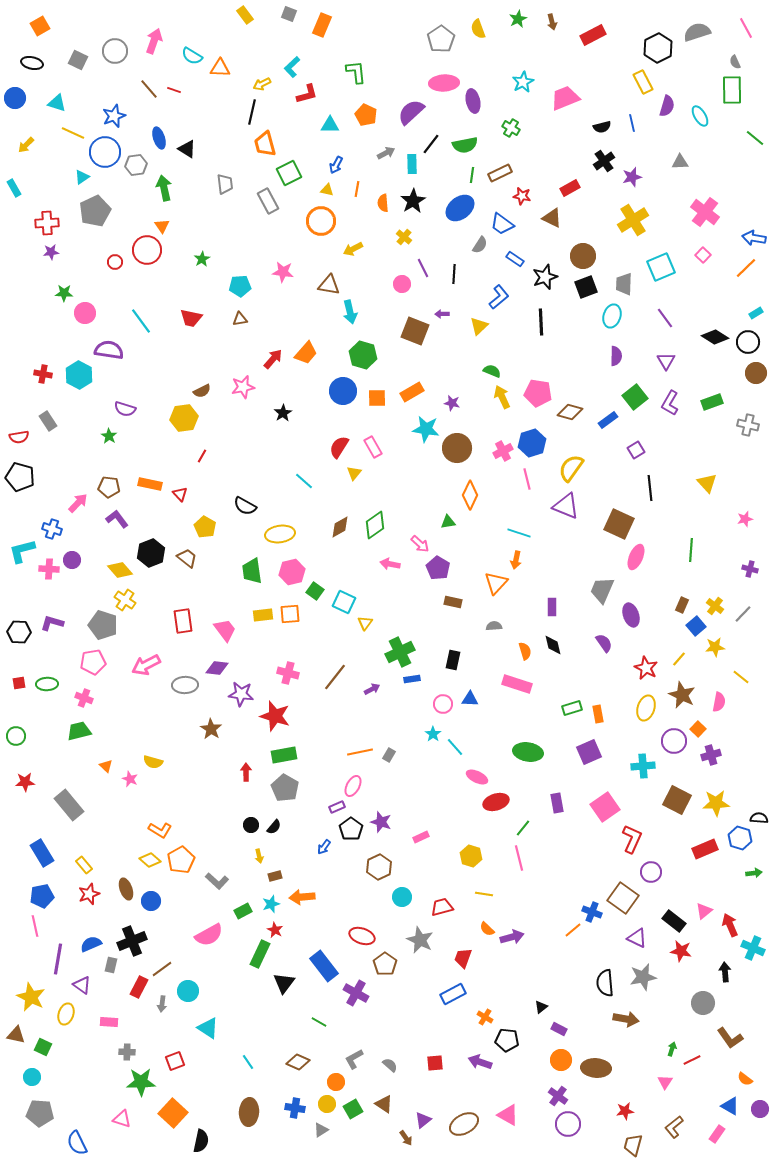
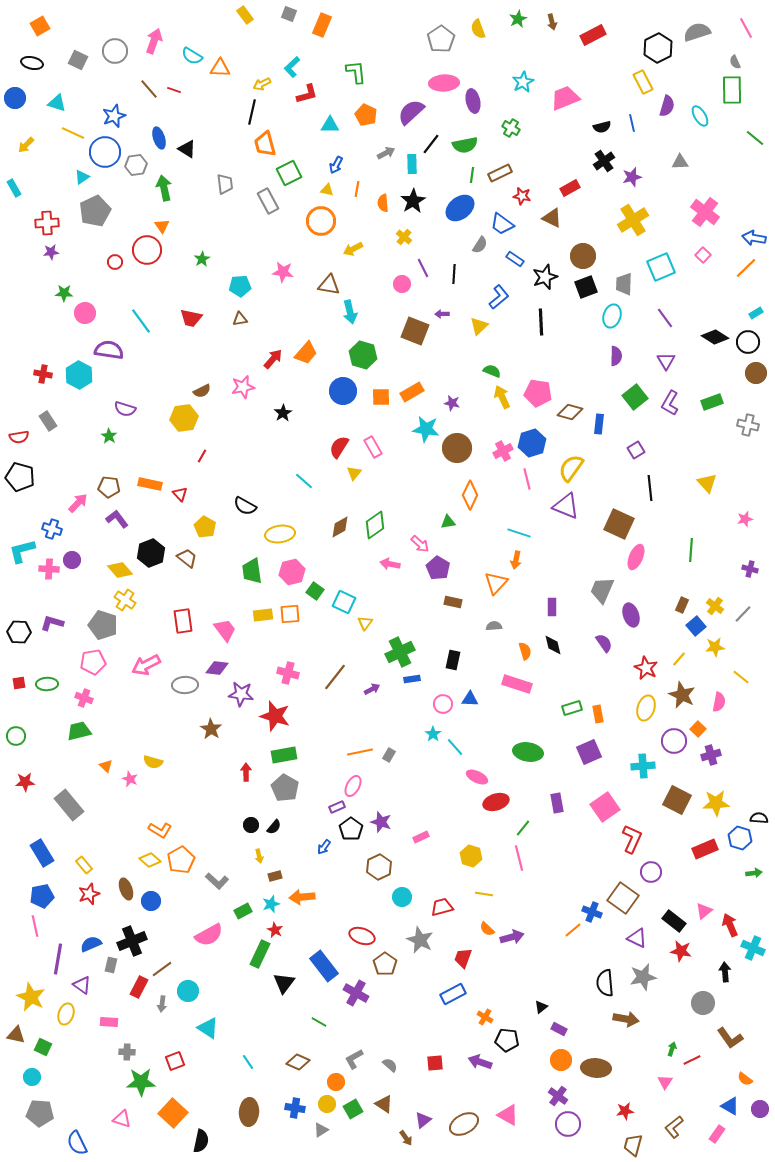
orange square at (377, 398): moved 4 px right, 1 px up
blue rectangle at (608, 420): moved 9 px left, 4 px down; rotated 48 degrees counterclockwise
